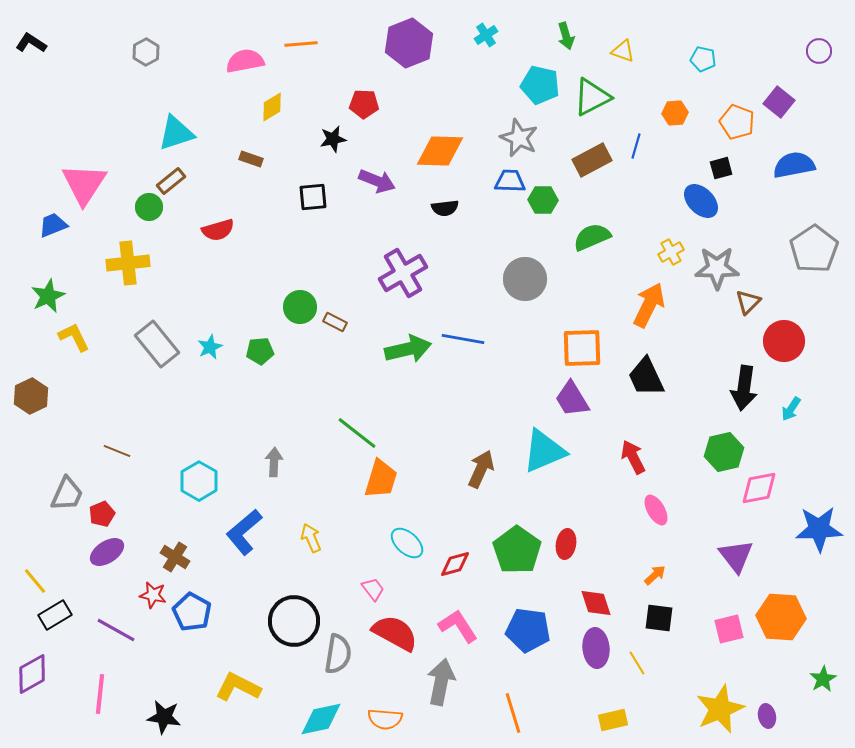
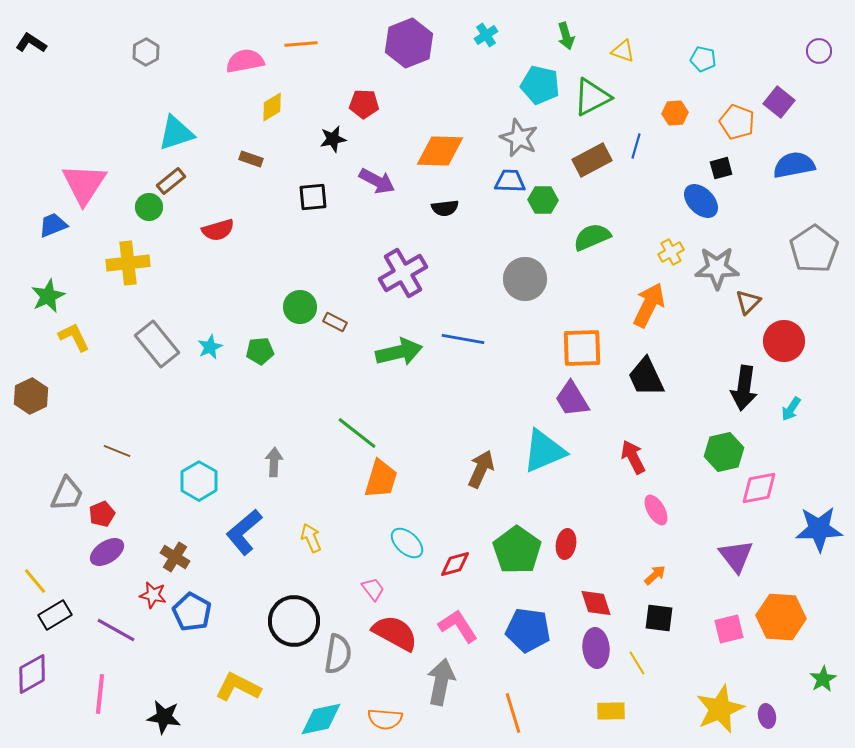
purple arrow at (377, 181): rotated 6 degrees clockwise
green arrow at (408, 349): moved 9 px left, 3 px down
yellow rectangle at (613, 720): moved 2 px left, 9 px up; rotated 12 degrees clockwise
